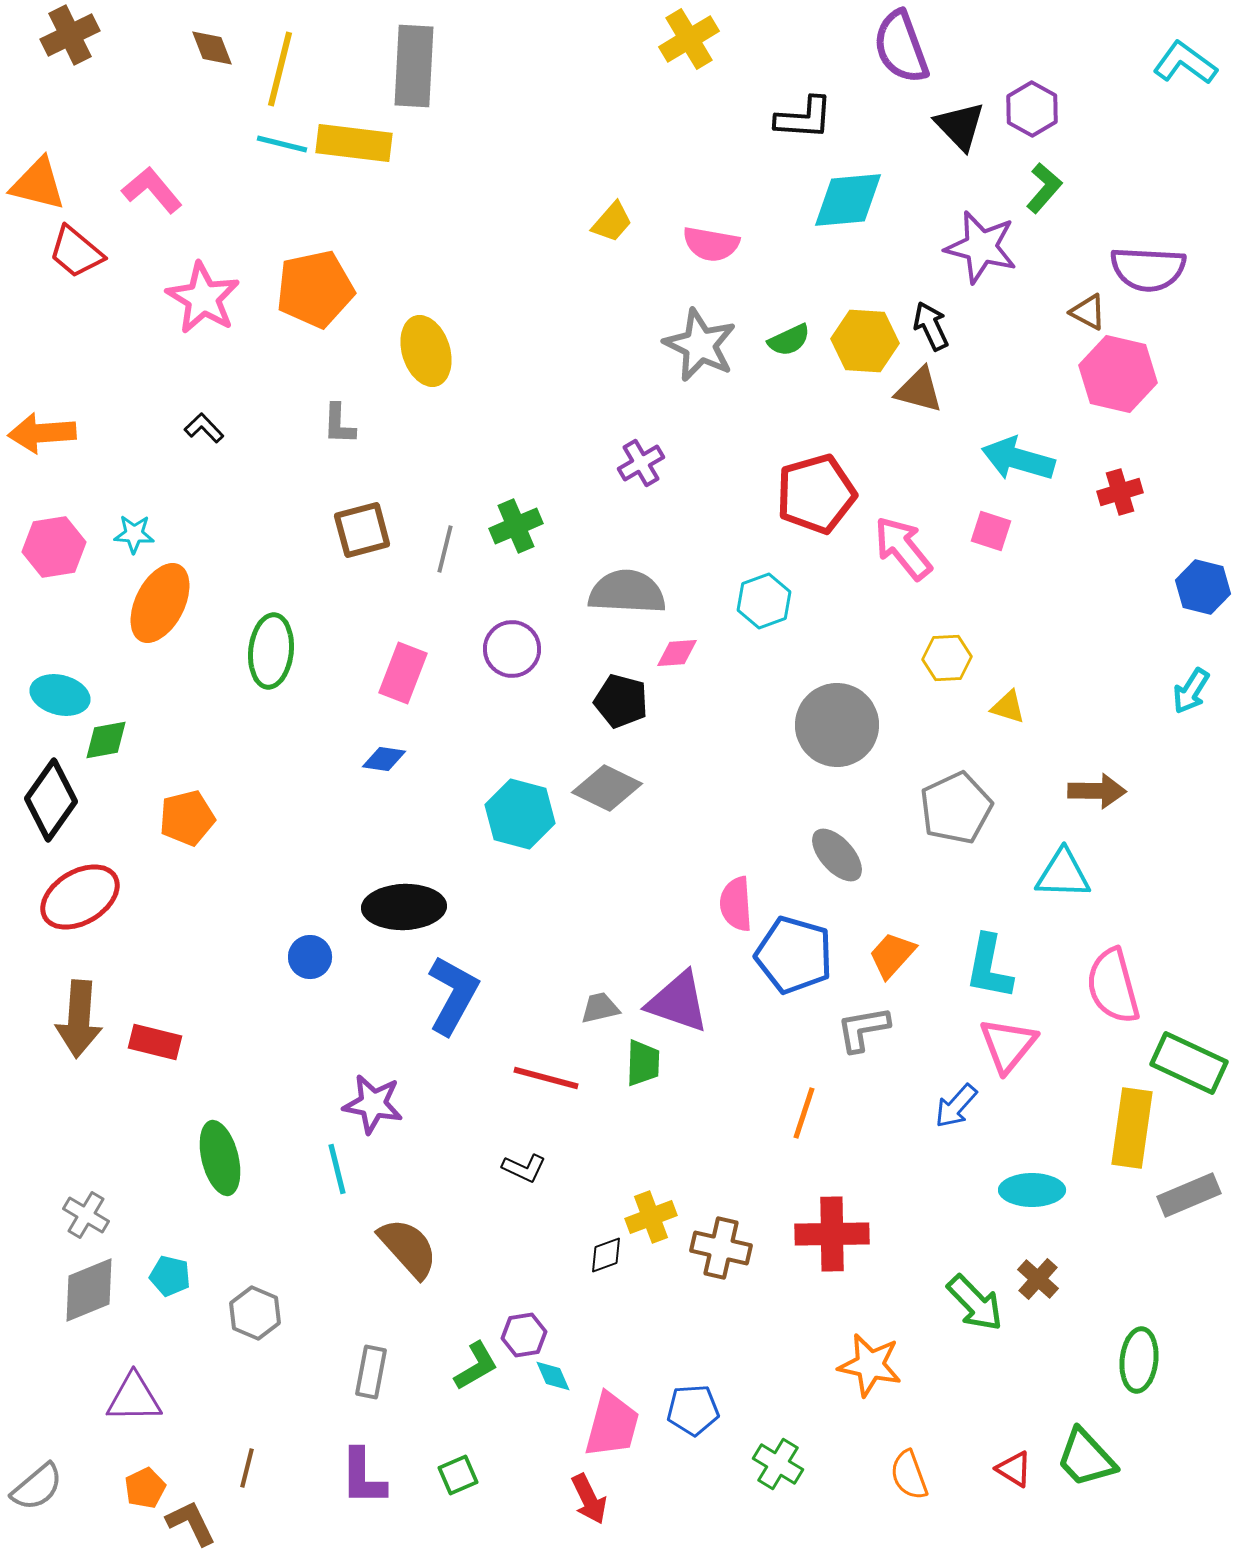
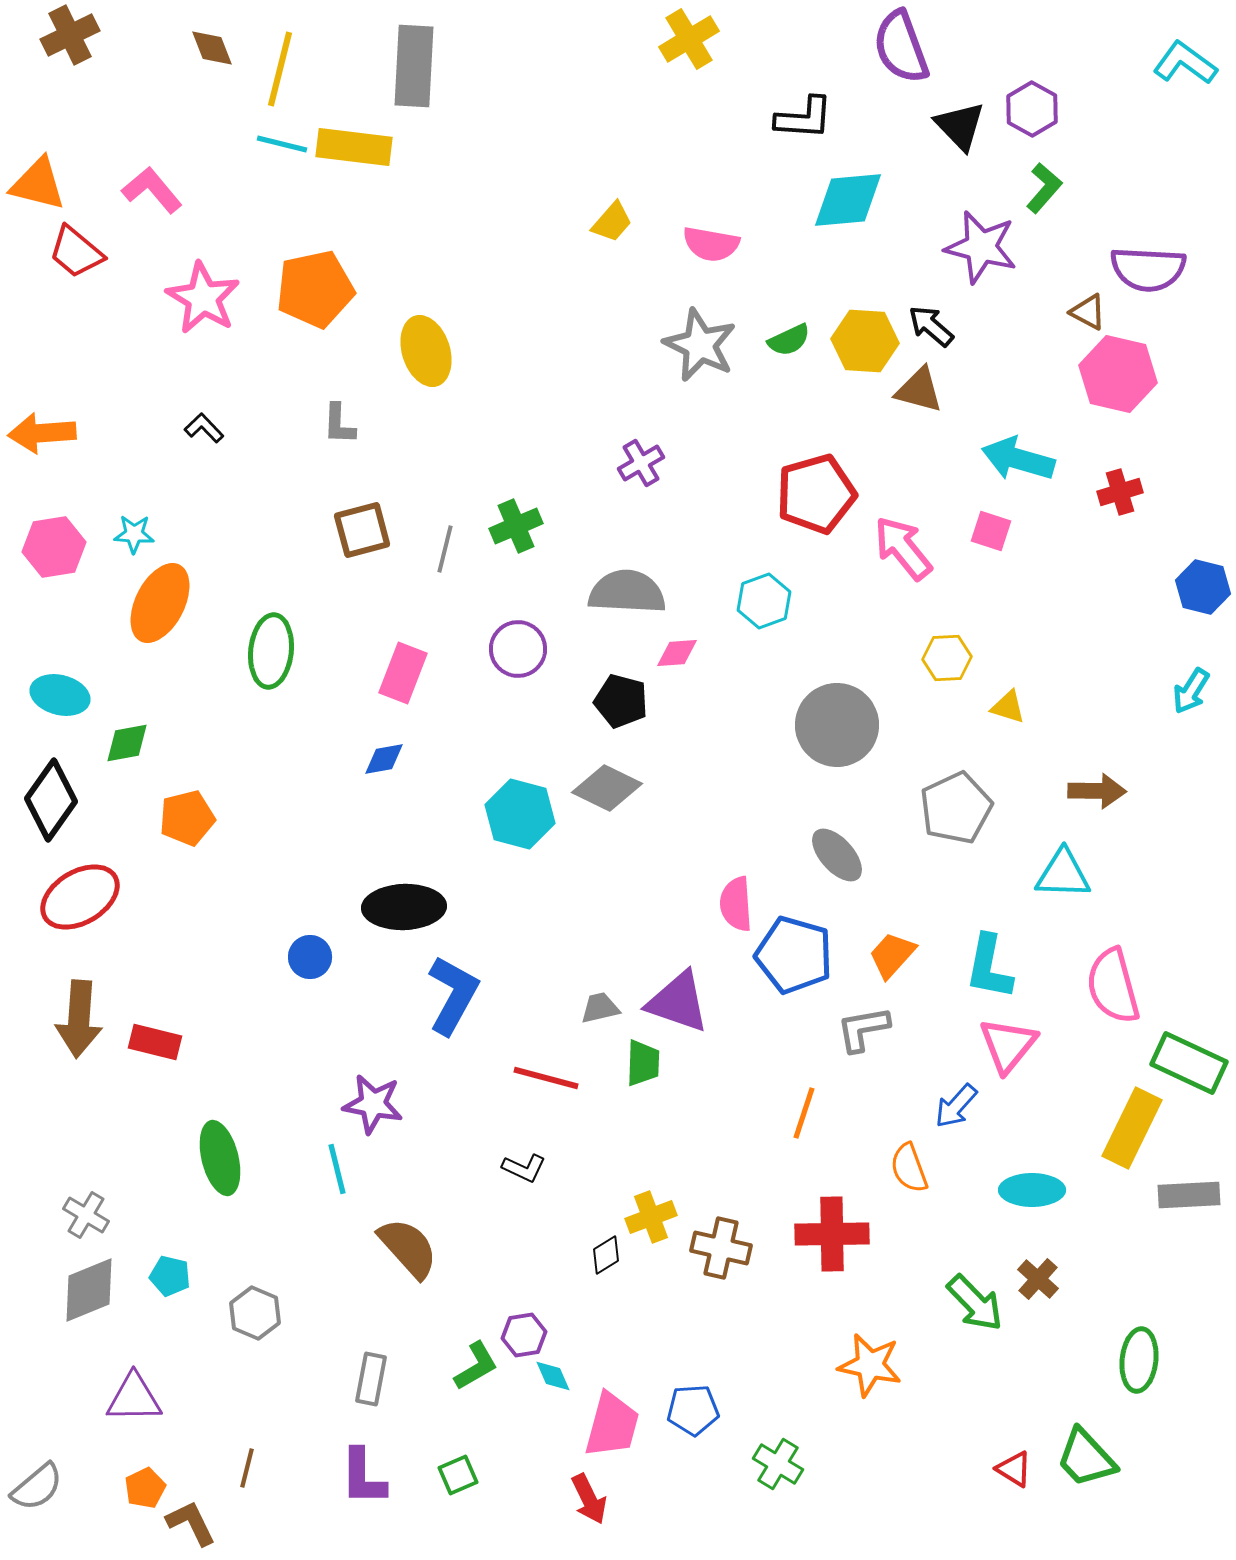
yellow rectangle at (354, 143): moved 4 px down
black arrow at (931, 326): rotated 24 degrees counterclockwise
purple circle at (512, 649): moved 6 px right
green diamond at (106, 740): moved 21 px right, 3 px down
blue diamond at (384, 759): rotated 18 degrees counterclockwise
yellow rectangle at (1132, 1128): rotated 18 degrees clockwise
gray rectangle at (1189, 1195): rotated 20 degrees clockwise
black diamond at (606, 1255): rotated 12 degrees counterclockwise
gray rectangle at (371, 1372): moved 7 px down
orange semicircle at (909, 1475): moved 307 px up
